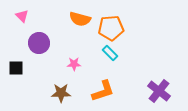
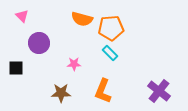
orange semicircle: moved 2 px right
orange L-shape: rotated 130 degrees clockwise
